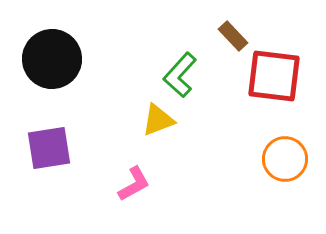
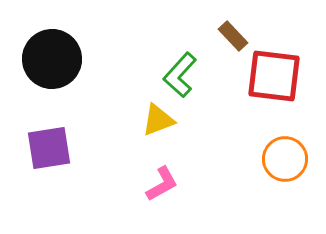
pink L-shape: moved 28 px right
